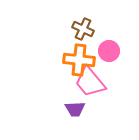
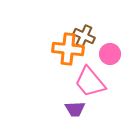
brown cross: moved 1 px right, 7 px down
pink circle: moved 1 px right, 3 px down
orange cross: moved 11 px left, 11 px up
